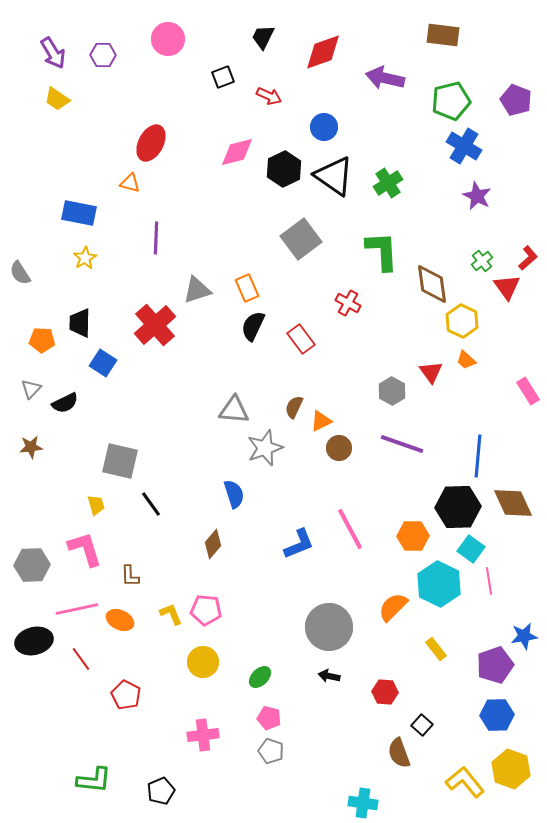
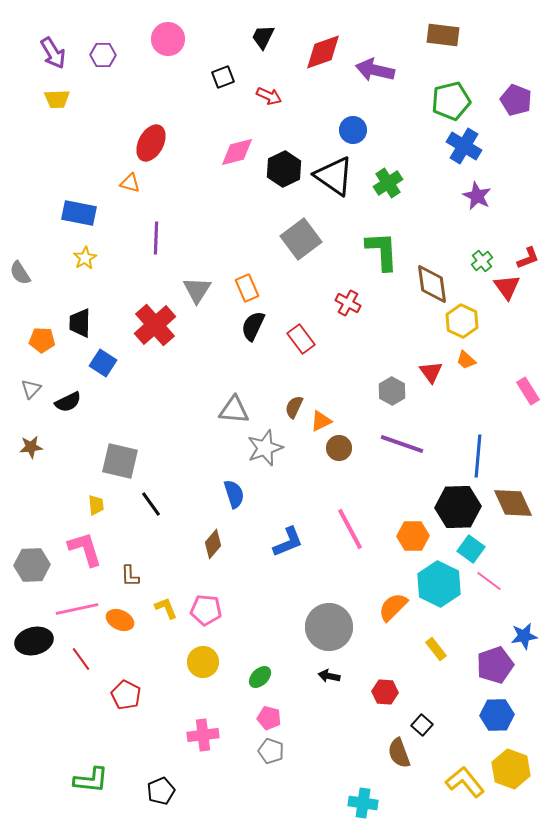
purple arrow at (385, 78): moved 10 px left, 8 px up
yellow trapezoid at (57, 99): rotated 36 degrees counterclockwise
blue circle at (324, 127): moved 29 px right, 3 px down
red L-shape at (528, 258): rotated 20 degrees clockwise
gray triangle at (197, 290): rotated 40 degrees counterclockwise
black semicircle at (65, 403): moved 3 px right, 1 px up
yellow trapezoid at (96, 505): rotated 10 degrees clockwise
blue L-shape at (299, 544): moved 11 px left, 2 px up
pink line at (489, 581): rotated 44 degrees counterclockwise
yellow L-shape at (171, 614): moved 5 px left, 6 px up
green L-shape at (94, 780): moved 3 px left
